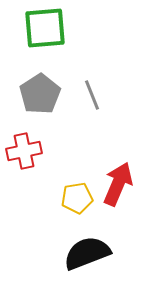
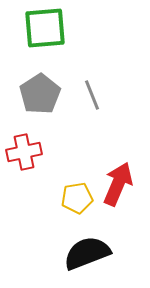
red cross: moved 1 px down
